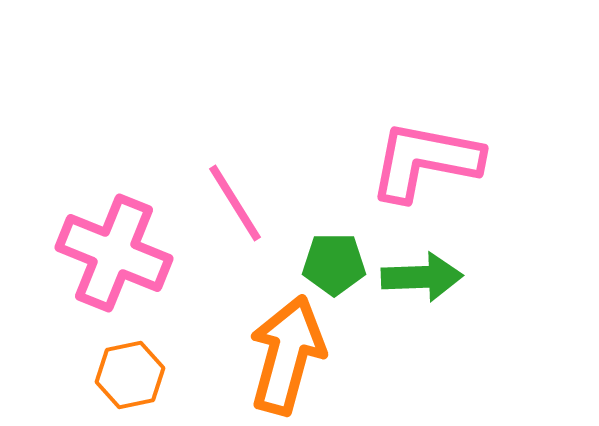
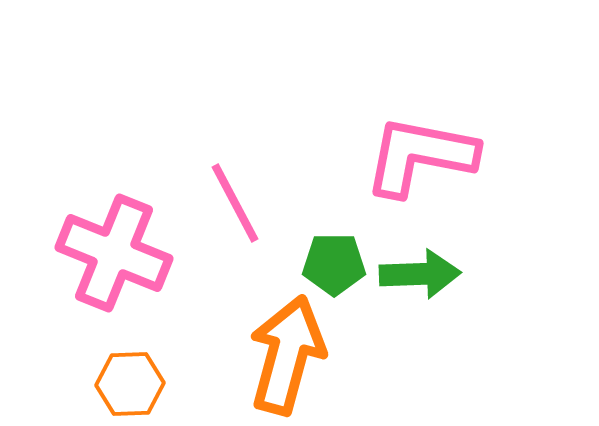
pink L-shape: moved 5 px left, 5 px up
pink line: rotated 4 degrees clockwise
green arrow: moved 2 px left, 3 px up
orange hexagon: moved 9 px down; rotated 10 degrees clockwise
